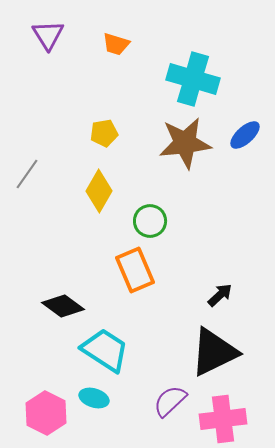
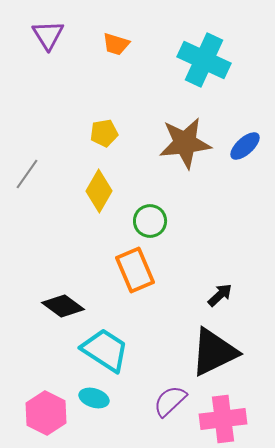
cyan cross: moved 11 px right, 19 px up; rotated 9 degrees clockwise
blue ellipse: moved 11 px down
